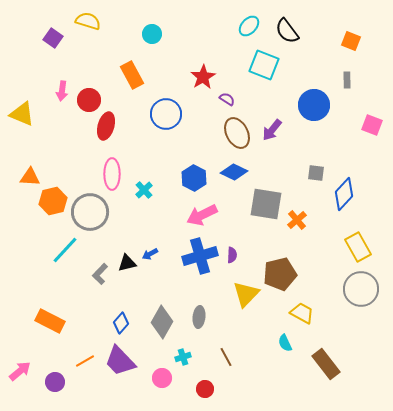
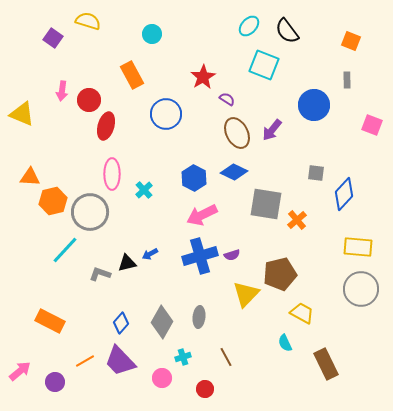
yellow rectangle at (358, 247): rotated 56 degrees counterclockwise
purple semicircle at (232, 255): rotated 70 degrees clockwise
gray L-shape at (100, 274): rotated 65 degrees clockwise
brown rectangle at (326, 364): rotated 12 degrees clockwise
